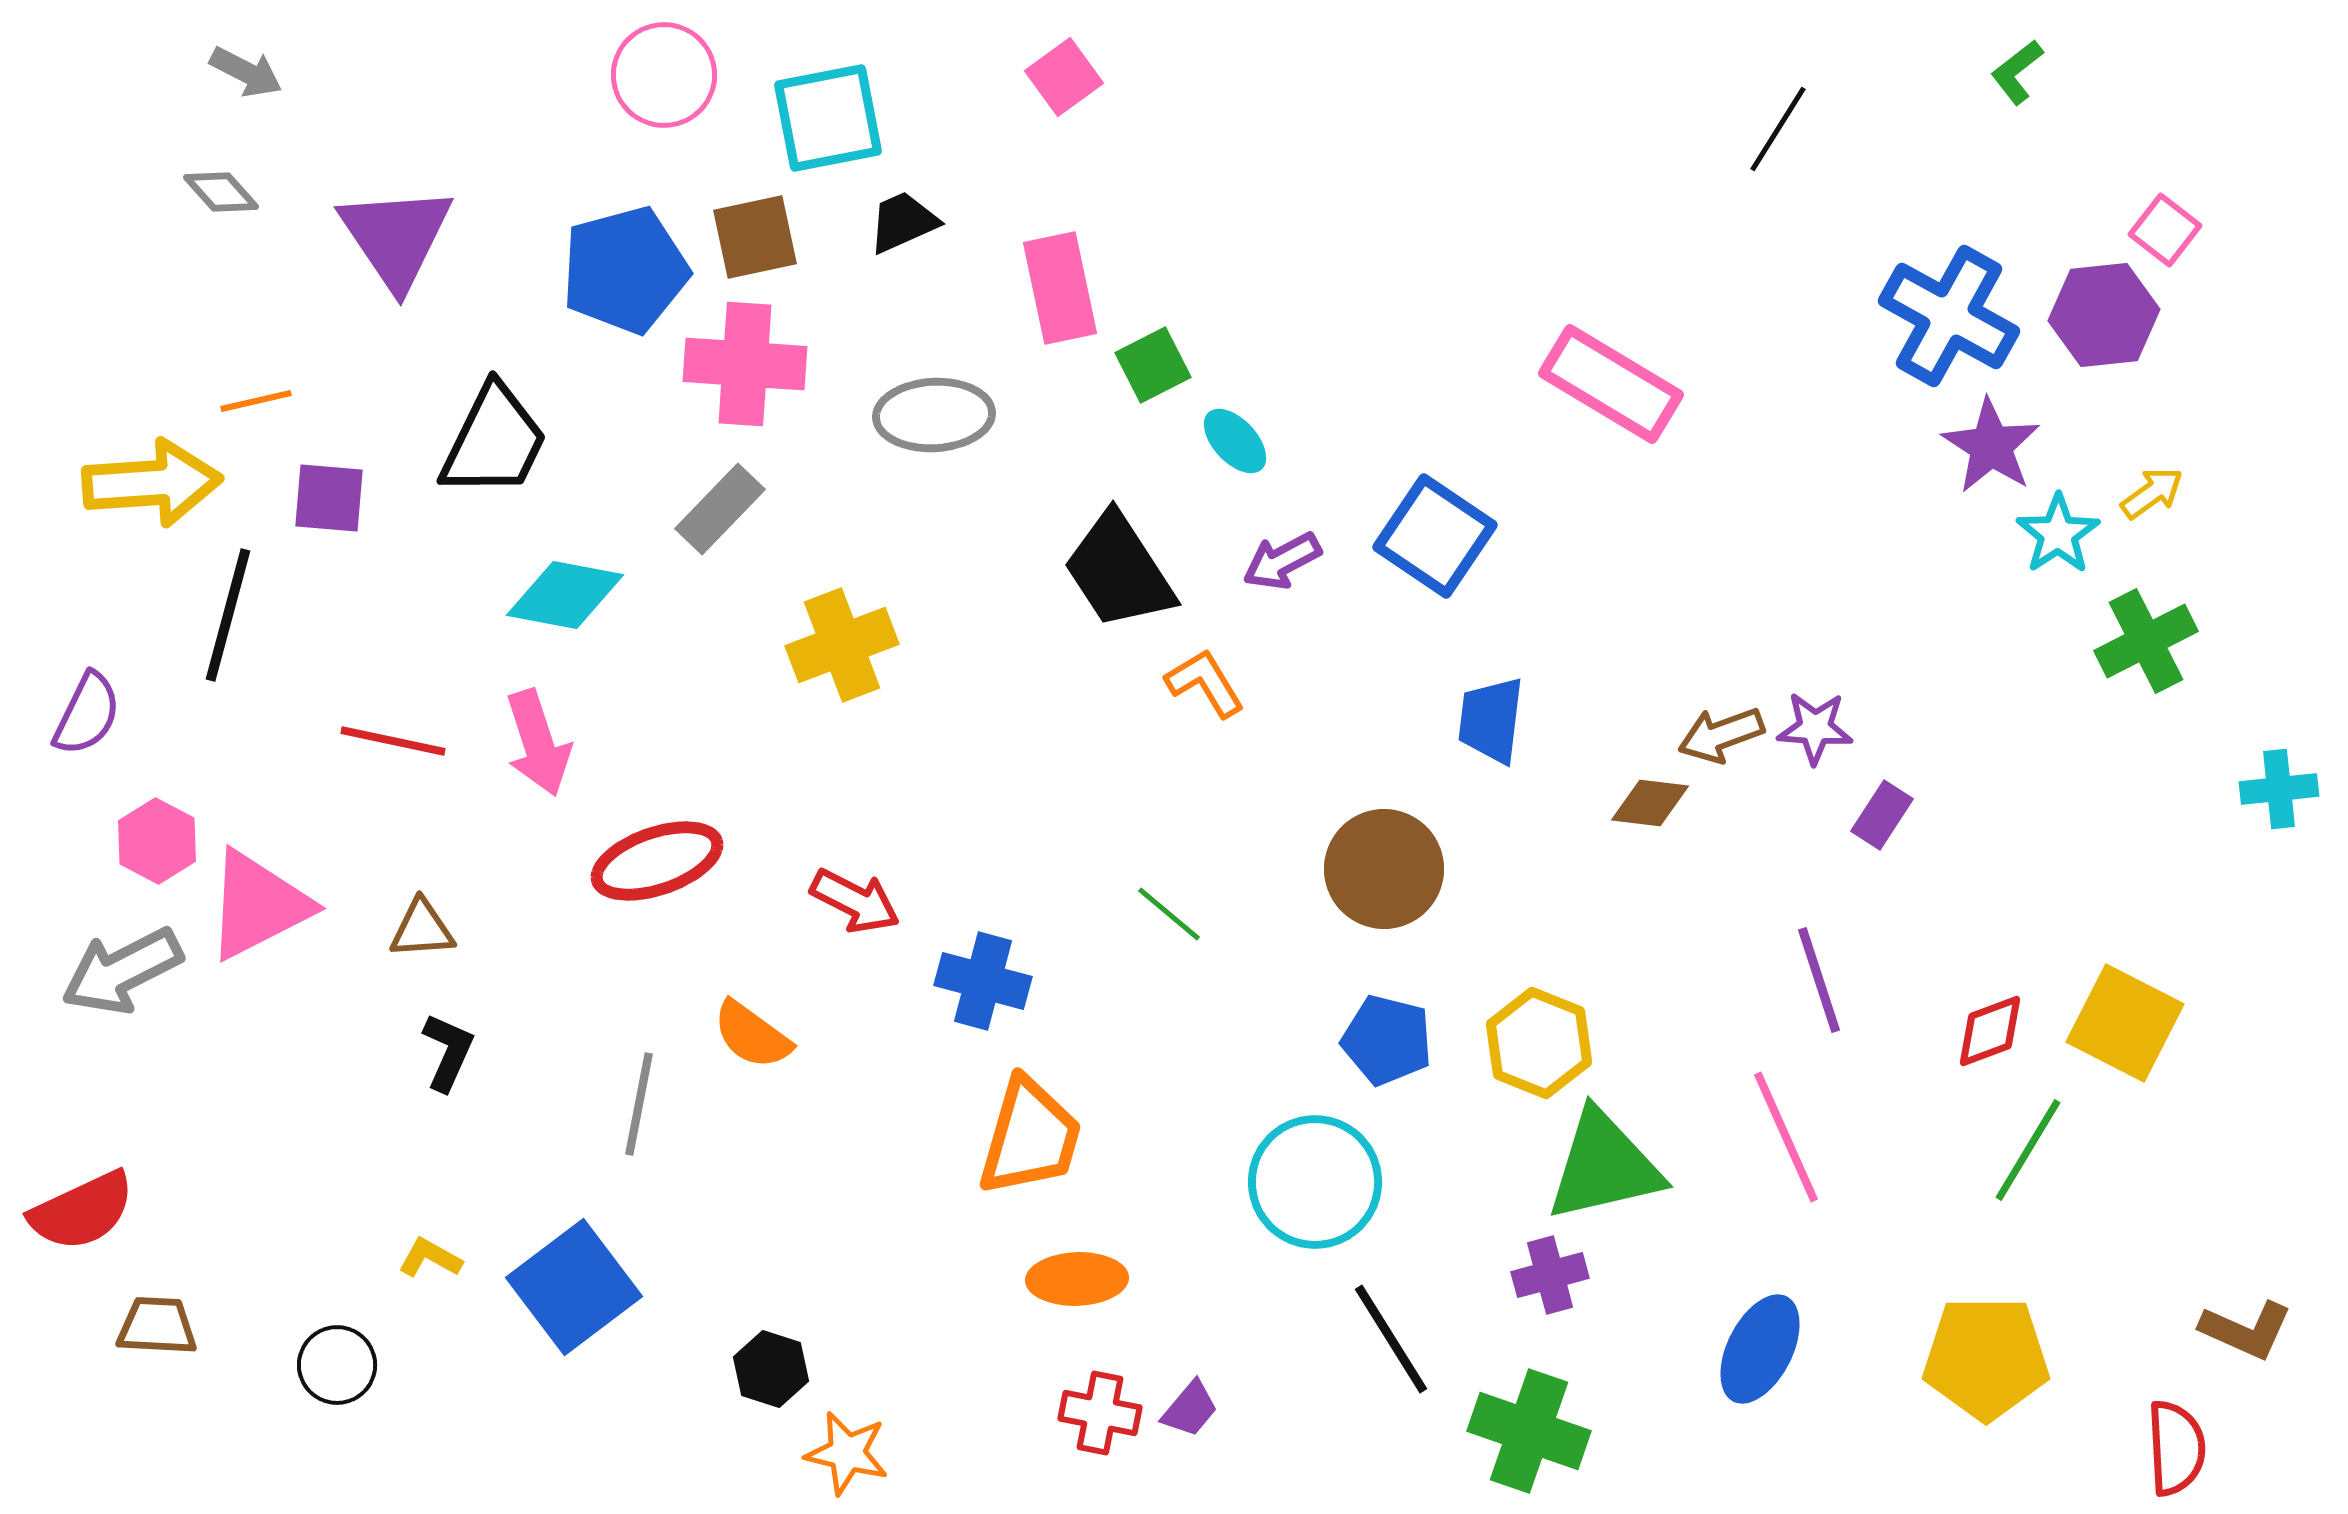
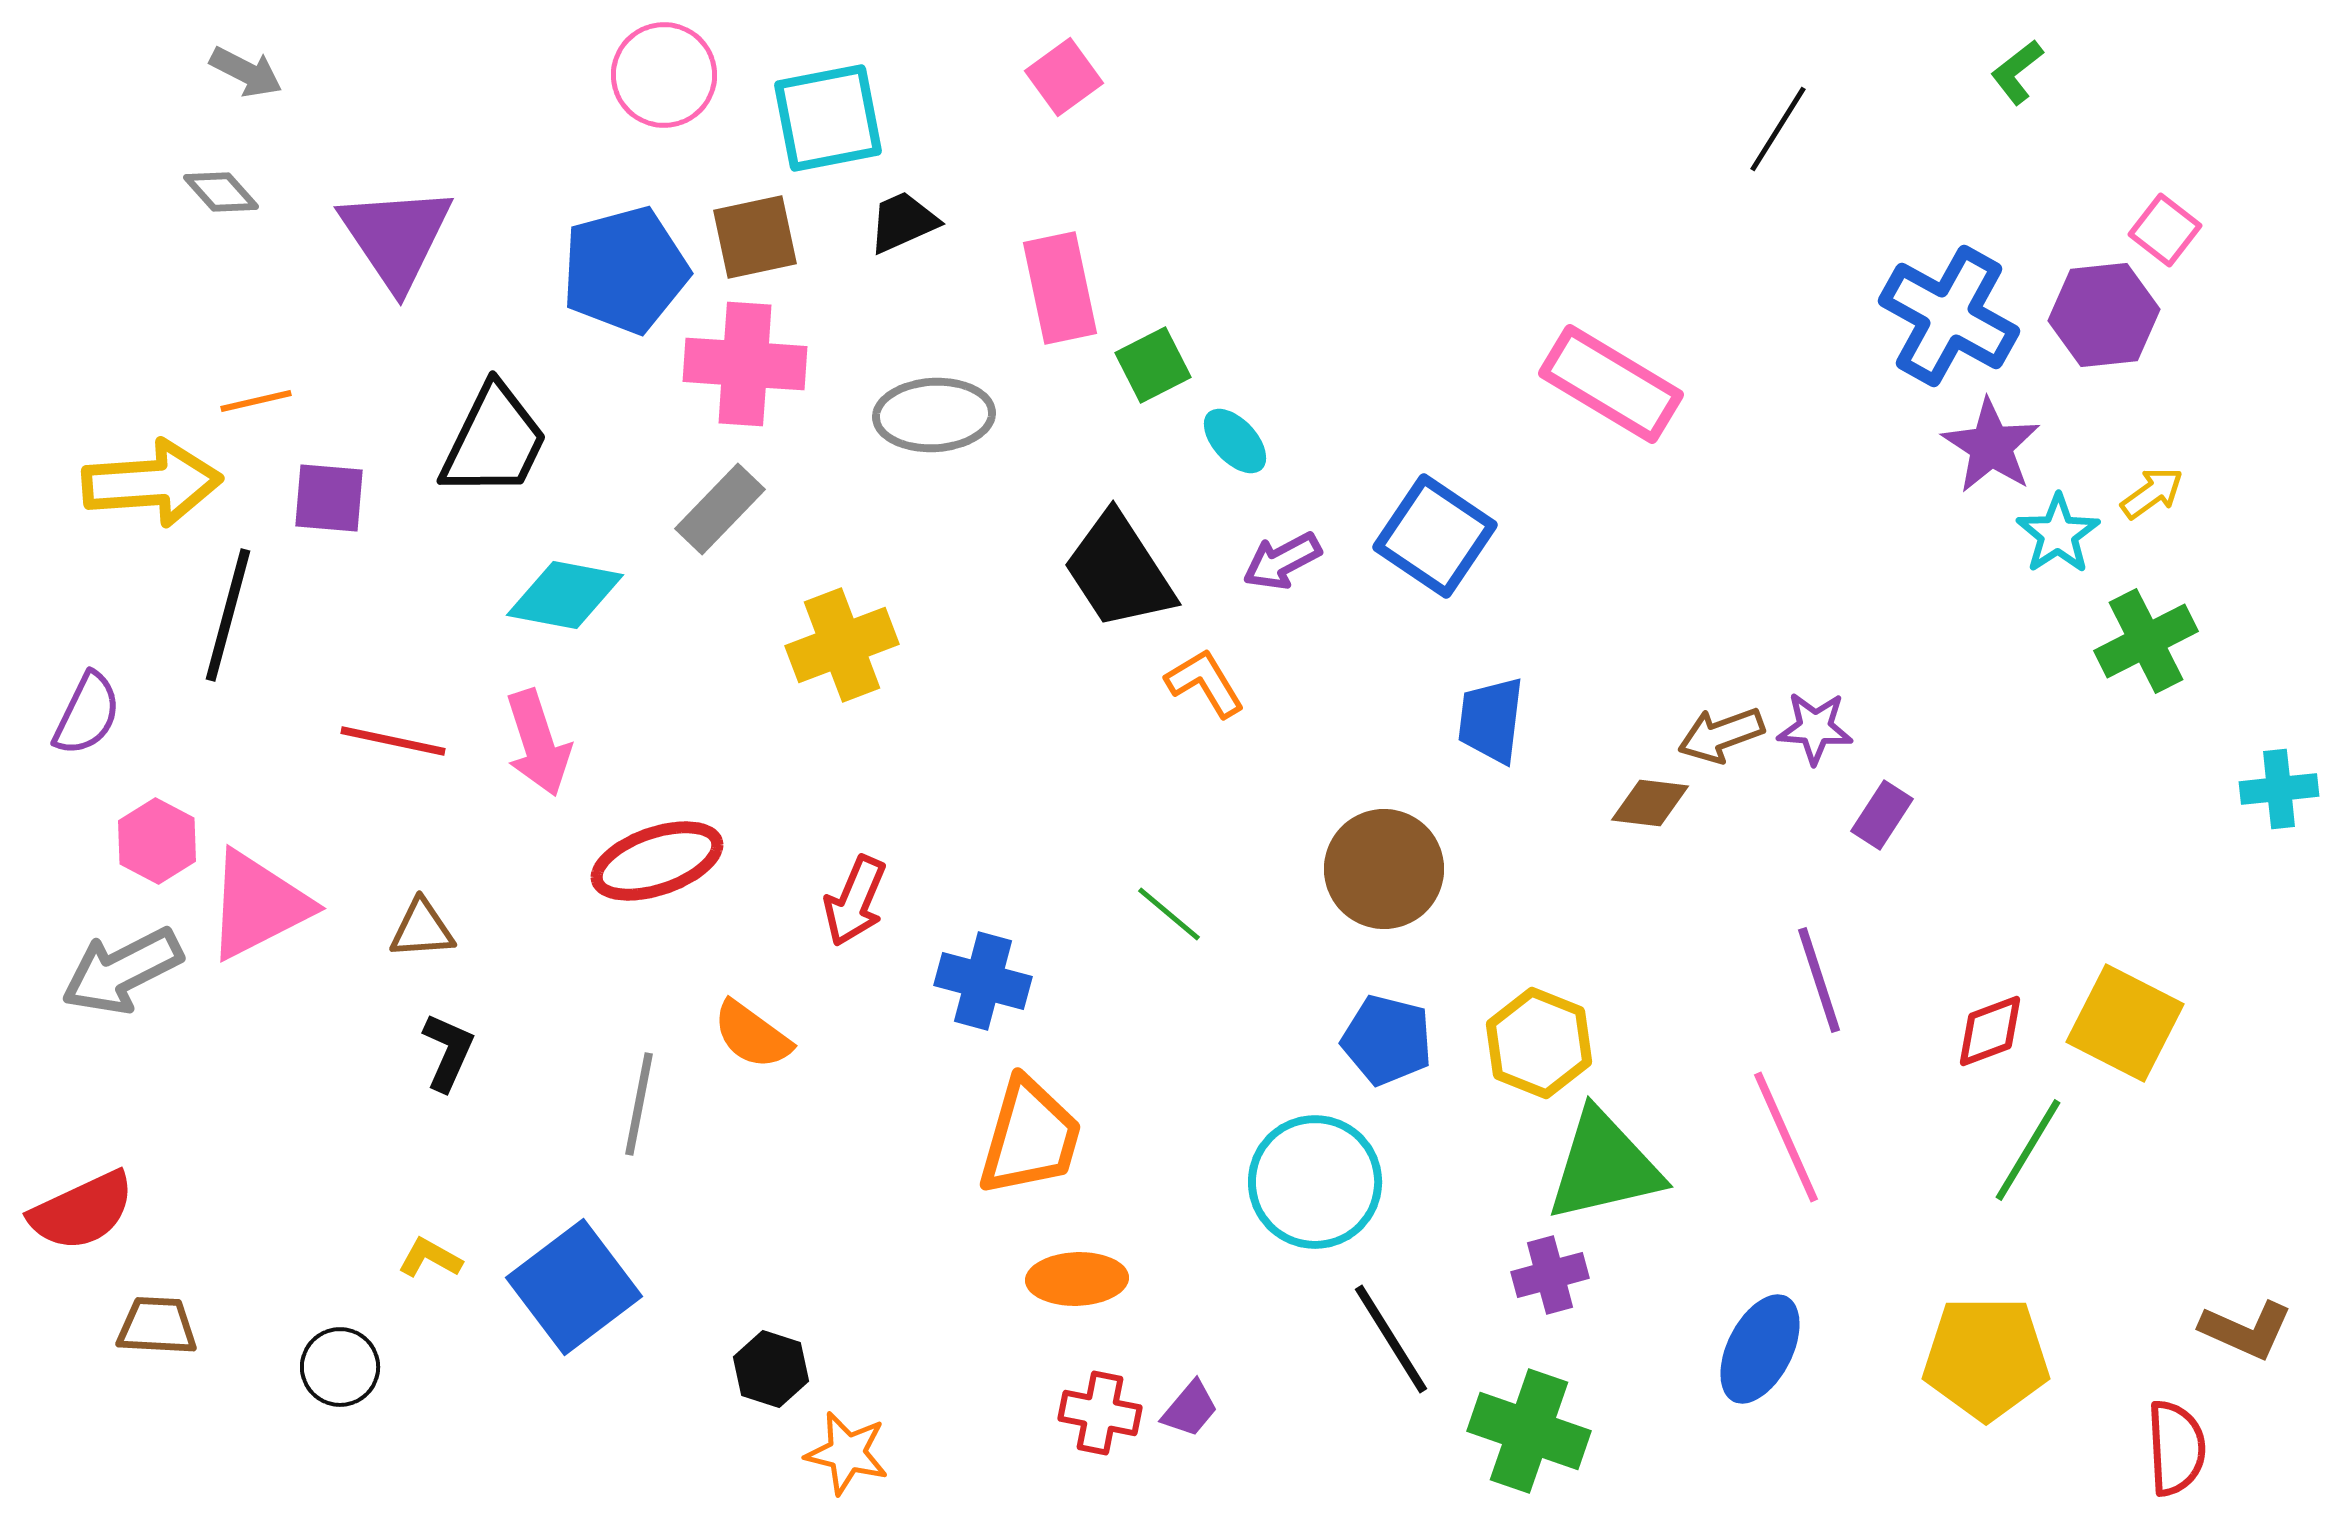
red arrow at (855, 901): rotated 86 degrees clockwise
black circle at (337, 1365): moved 3 px right, 2 px down
